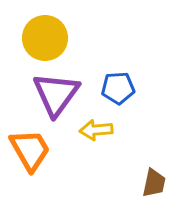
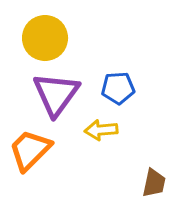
yellow arrow: moved 5 px right
orange trapezoid: rotated 105 degrees counterclockwise
